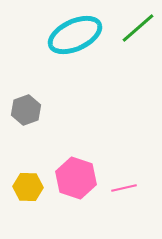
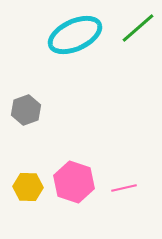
pink hexagon: moved 2 px left, 4 px down
